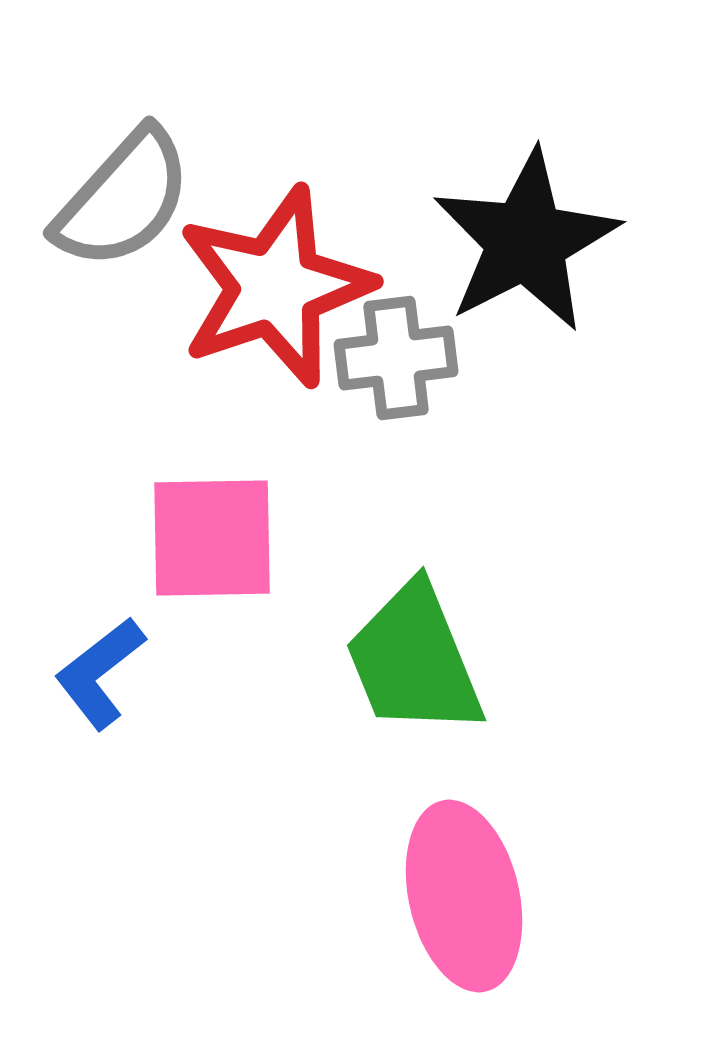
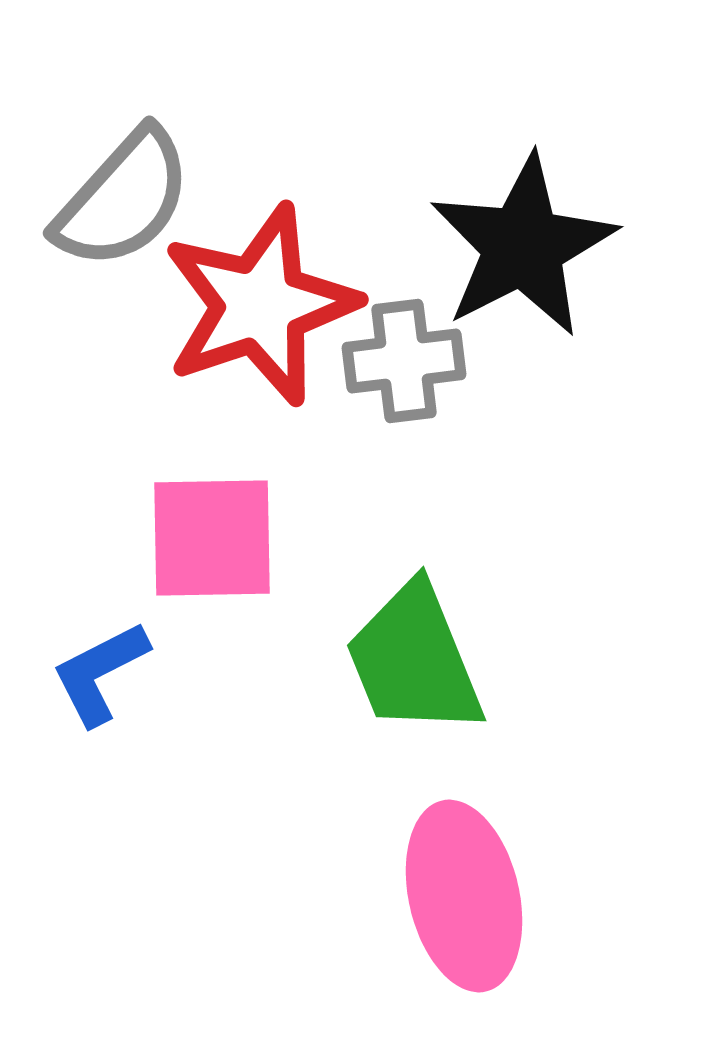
black star: moved 3 px left, 5 px down
red star: moved 15 px left, 18 px down
gray cross: moved 8 px right, 3 px down
blue L-shape: rotated 11 degrees clockwise
